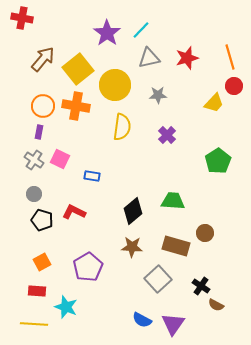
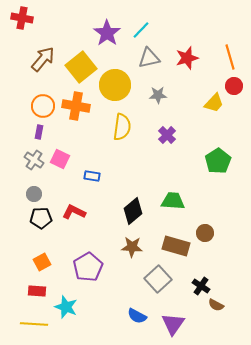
yellow square: moved 3 px right, 2 px up
black pentagon: moved 1 px left, 2 px up; rotated 20 degrees counterclockwise
blue semicircle: moved 5 px left, 4 px up
